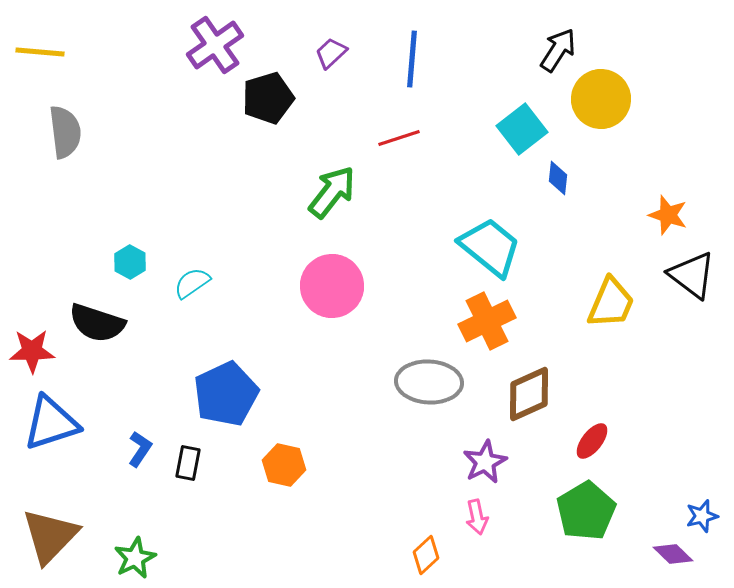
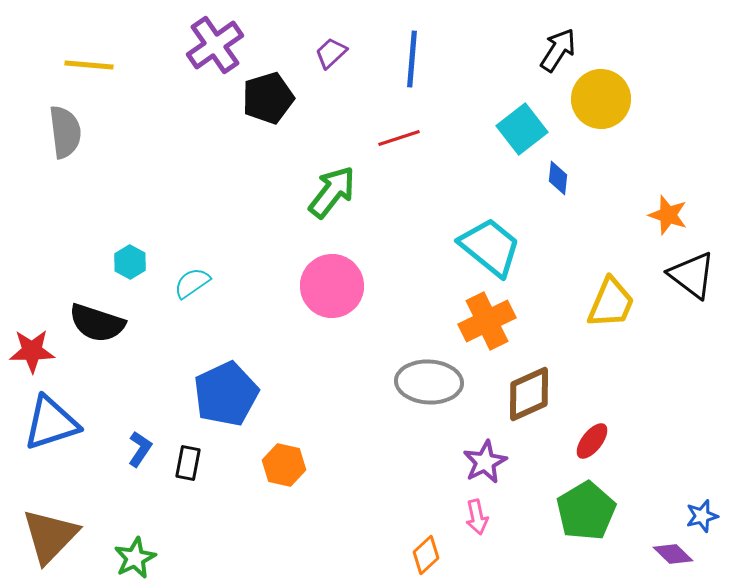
yellow line: moved 49 px right, 13 px down
